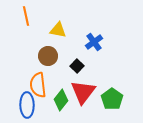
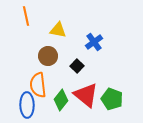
red triangle: moved 3 px right, 3 px down; rotated 28 degrees counterclockwise
green pentagon: rotated 15 degrees counterclockwise
